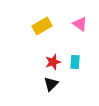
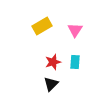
pink triangle: moved 5 px left, 6 px down; rotated 28 degrees clockwise
